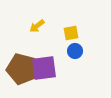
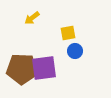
yellow arrow: moved 5 px left, 8 px up
yellow square: moved 3 px left
brown pentagon: rotated 12 degrees counterclockwise
